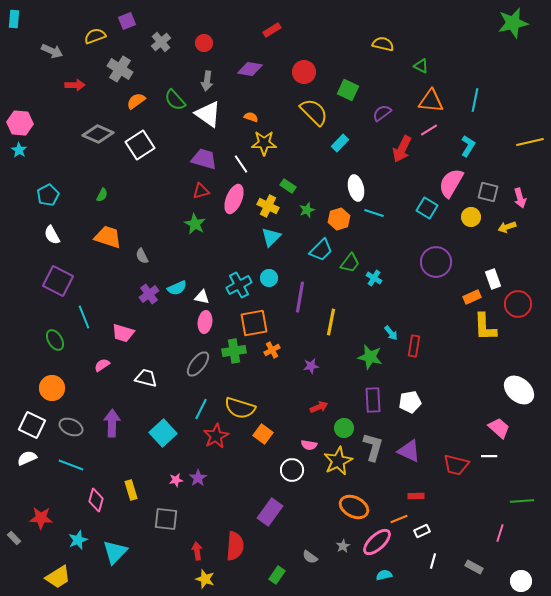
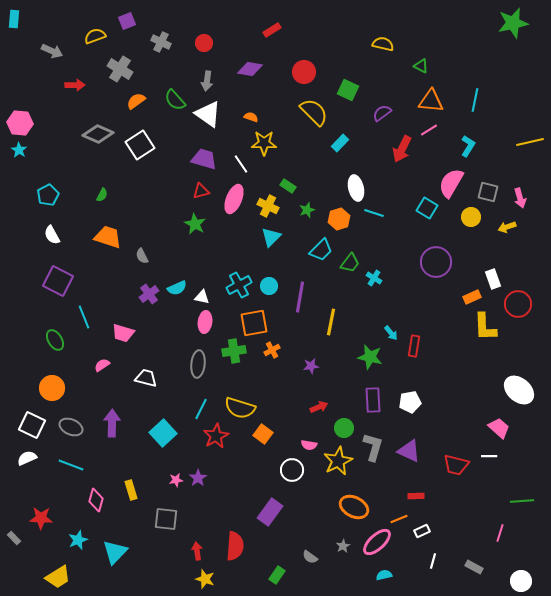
gray cross at (161, 42): rotated 24 degrees counterclockwise
cyan circle at (269, 278): moved 8 px down
gray ellipse at (198, 364): rotated 32 degrees counterclockwise
